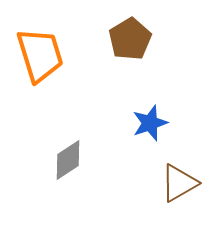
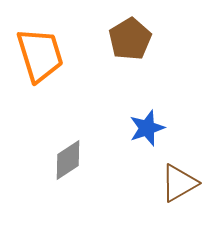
blue star: moved 3 px left, 5 px down
